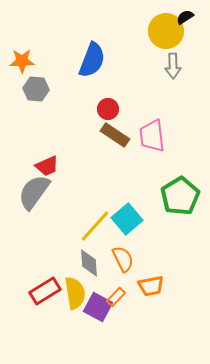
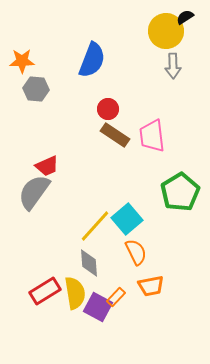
green pentagon: moved 4 px up
orange semicircle: moved 13 px right, 7 px up
